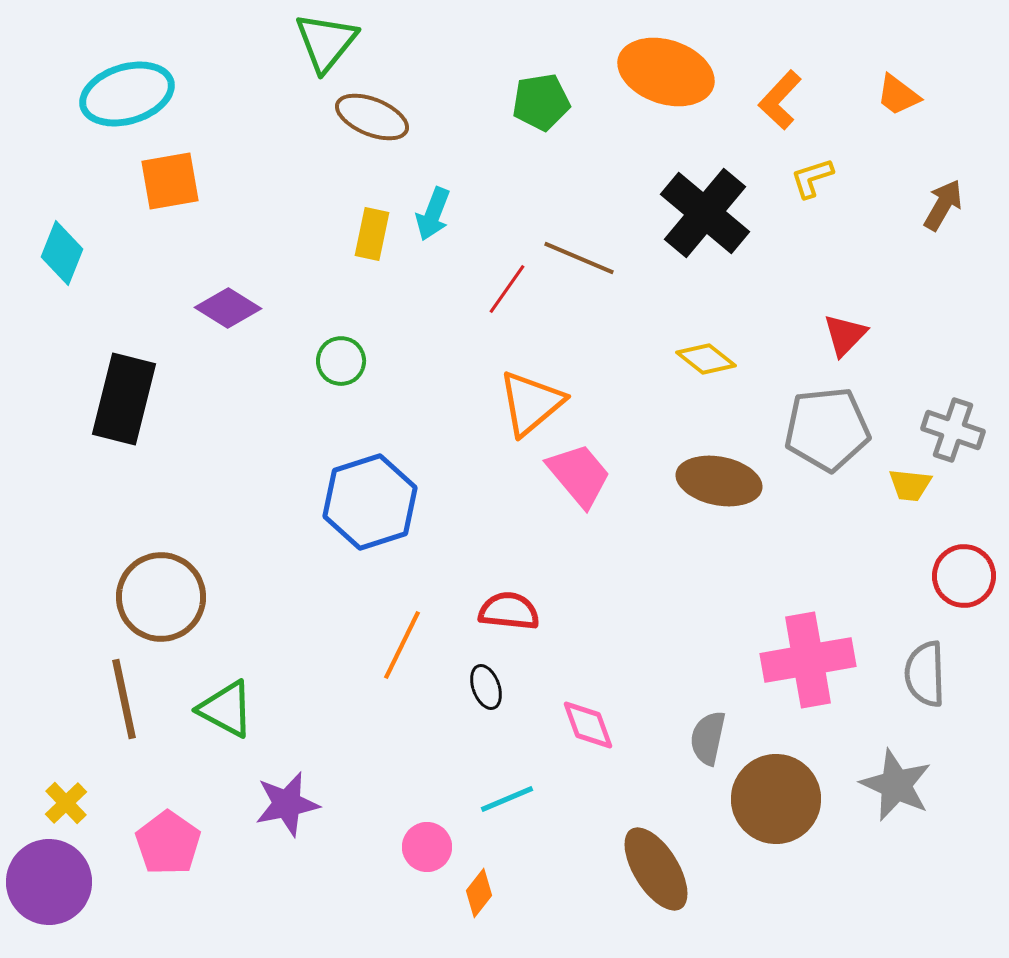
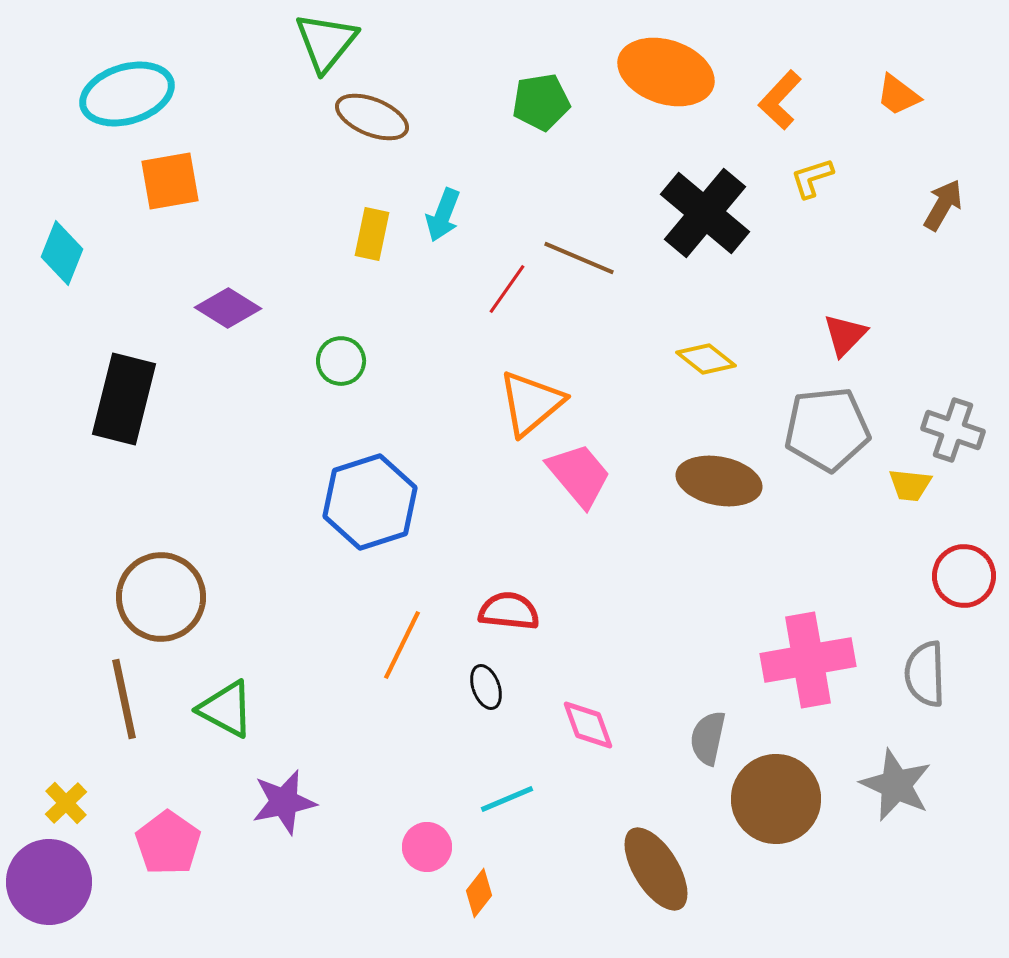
cyan arrow at (433, 214): moved 10 px right, 1 px down
purple star at (287, 804): moved 3 px left, 2 px up
